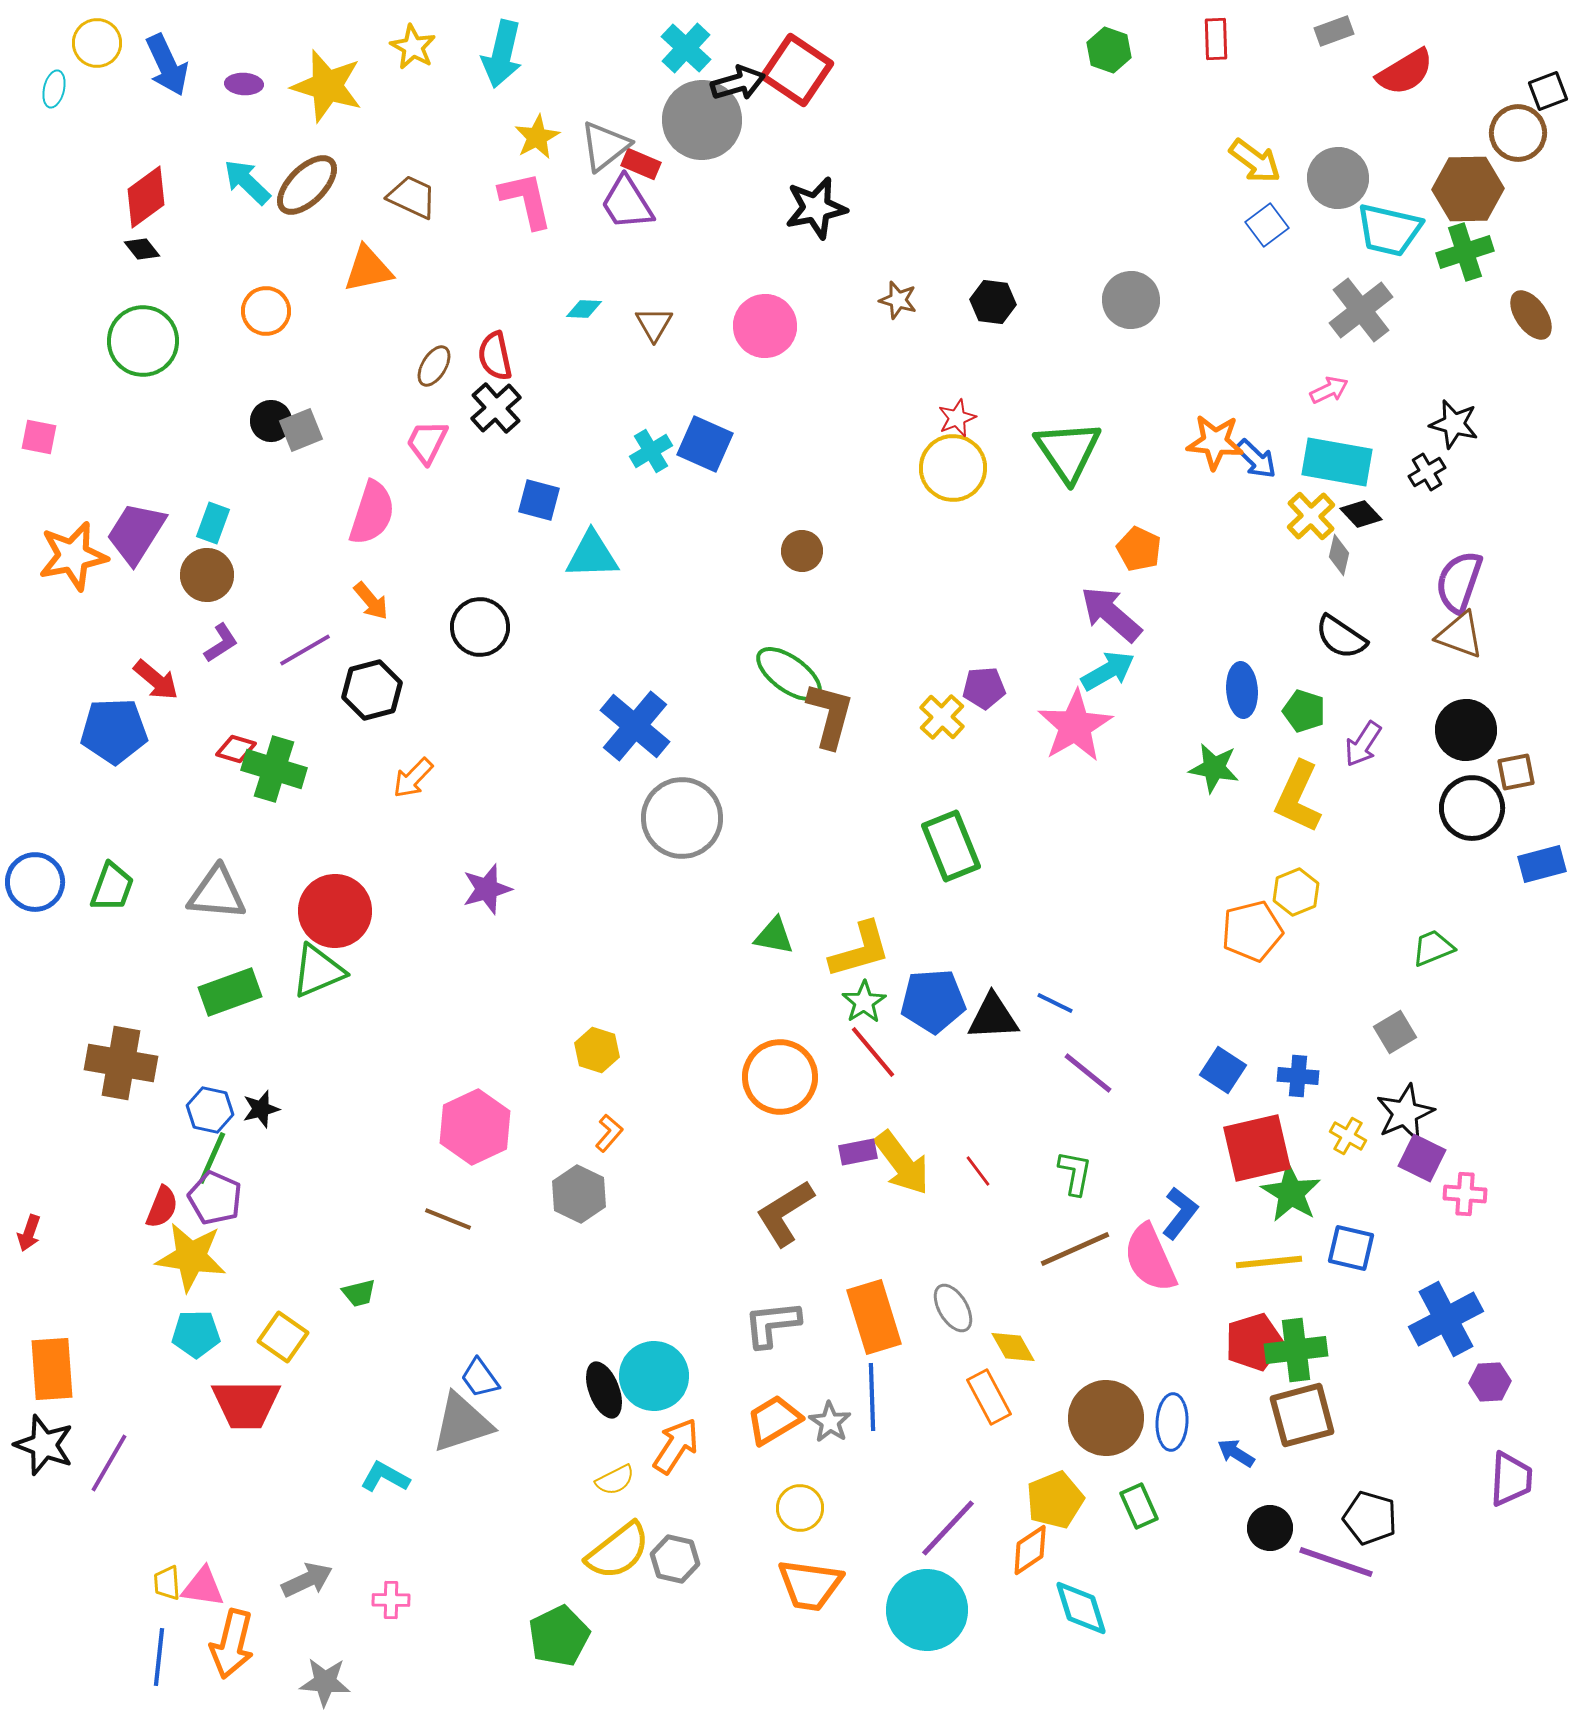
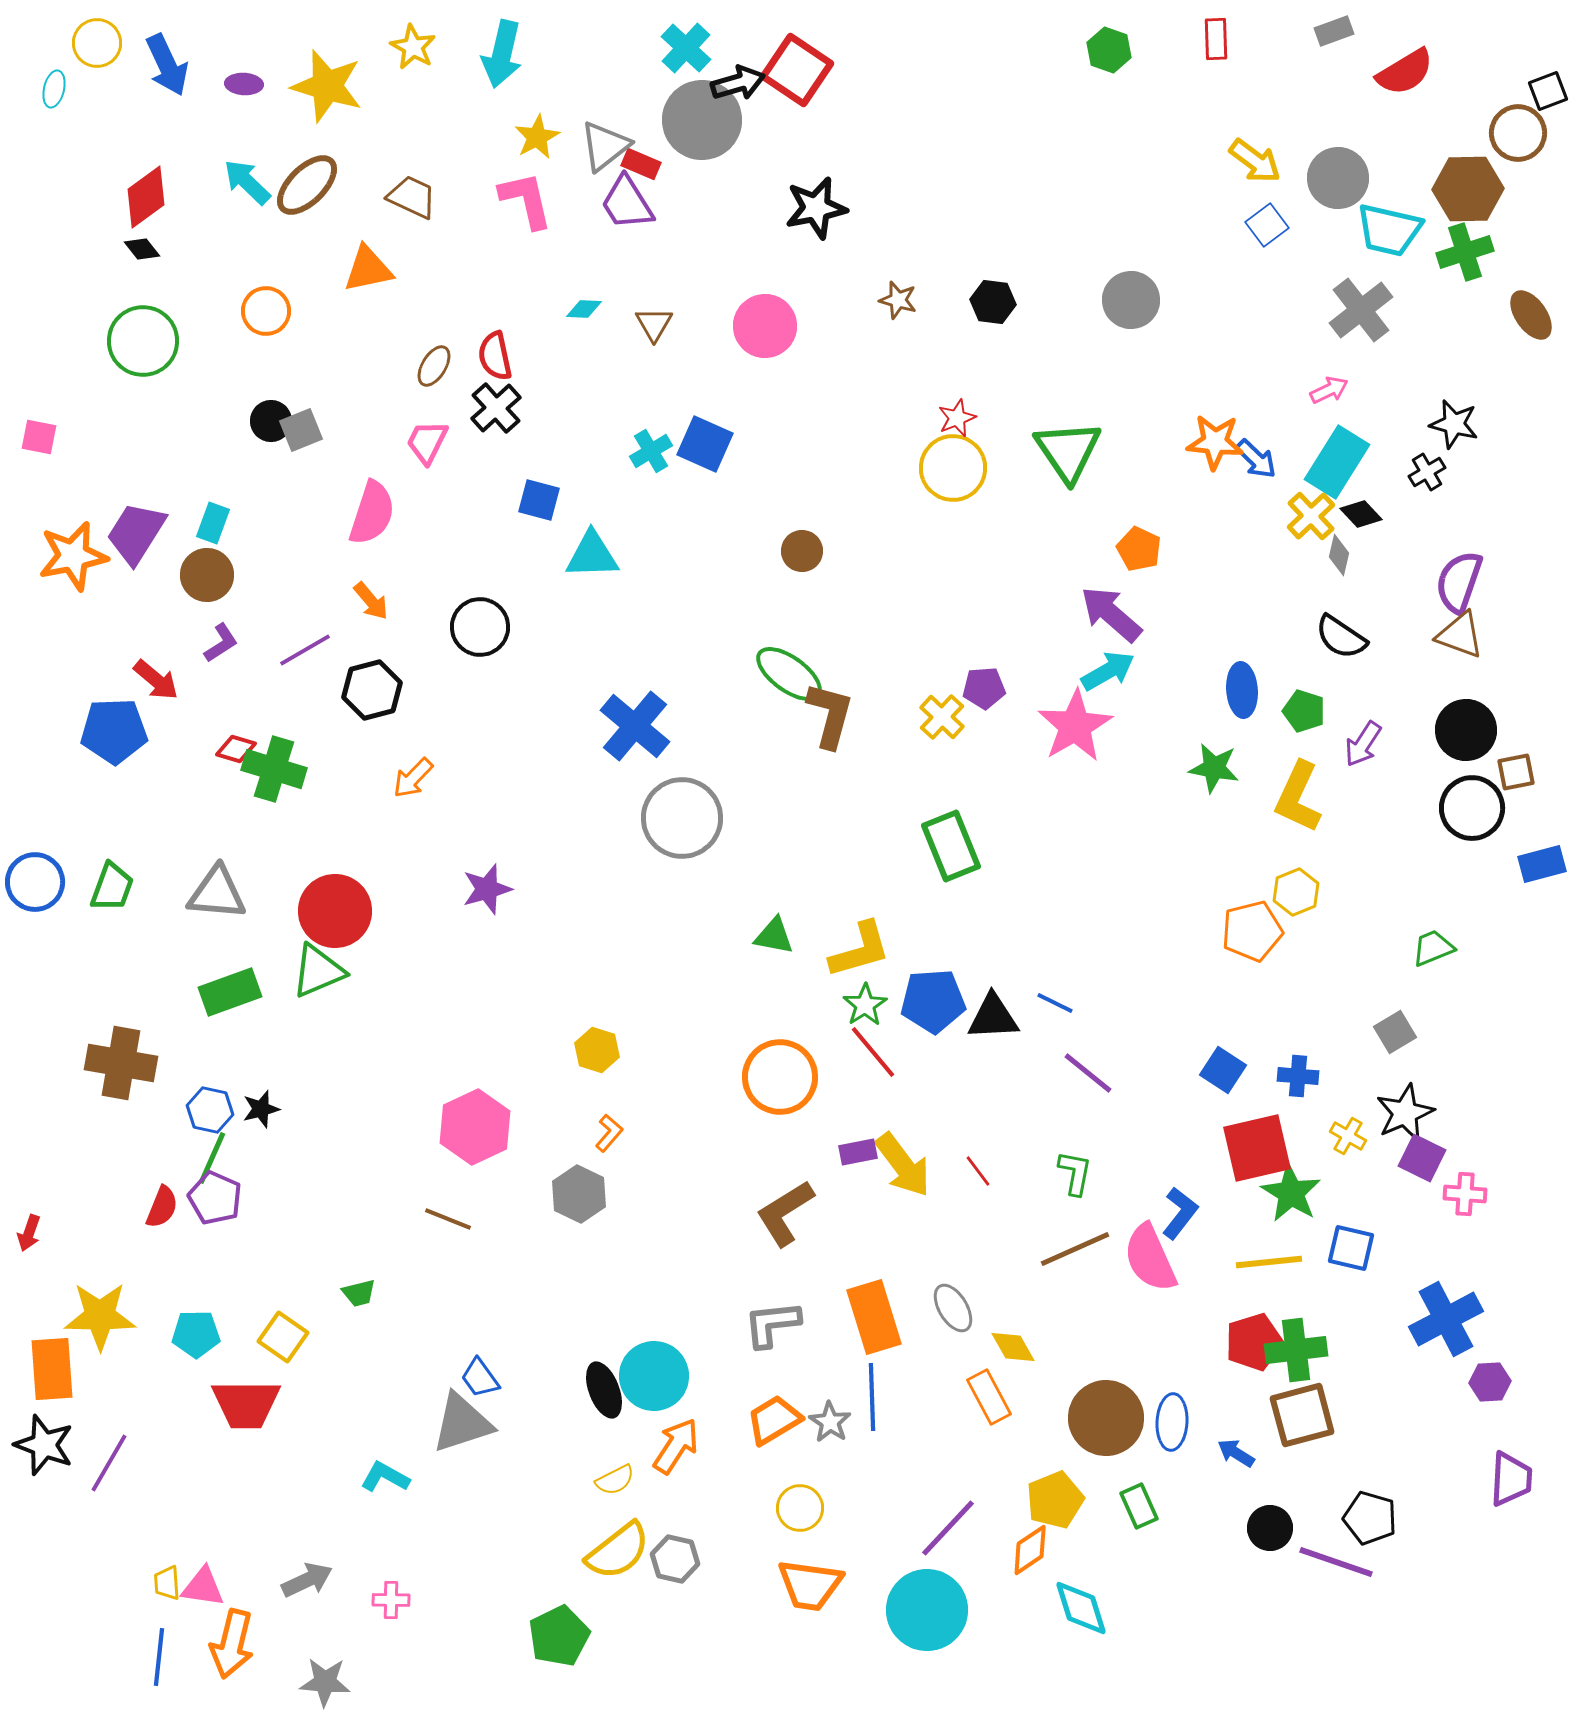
cyan rectangle at (1337, 462): rotated 68 degrees counterclockwise
green star at (864, 1002): moved 1 px right, 3 px down
yellow arrow at (902, 1163): moved 1 px right, 2 px down
yellow star at (191, 1257): moved 91 px left, 59 px down; rotated 8 degrees counterclockwise
